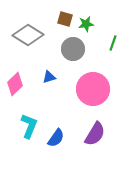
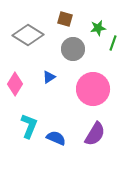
green star: moved 12 px right, 4 px down
blue triangle: rotated 16 degrees counterclockwise
pink diamond: rotated 15 degrees counterclockwise
blue semicircle: rotated 102 degrees counterclockwise
